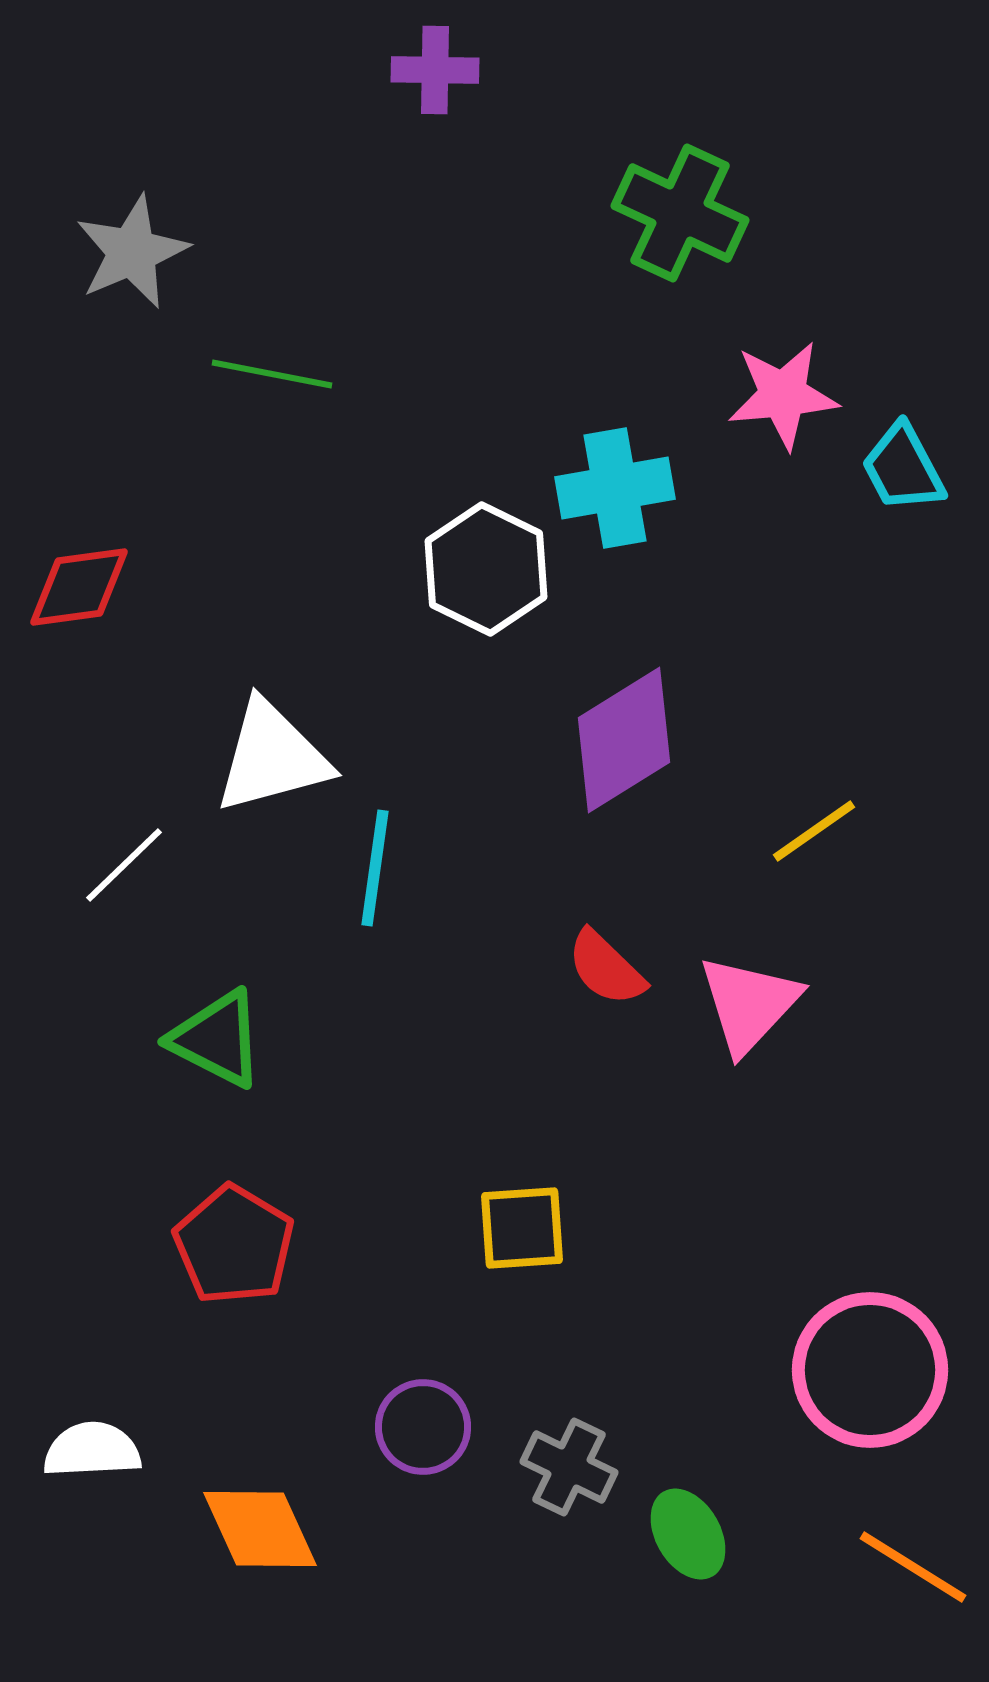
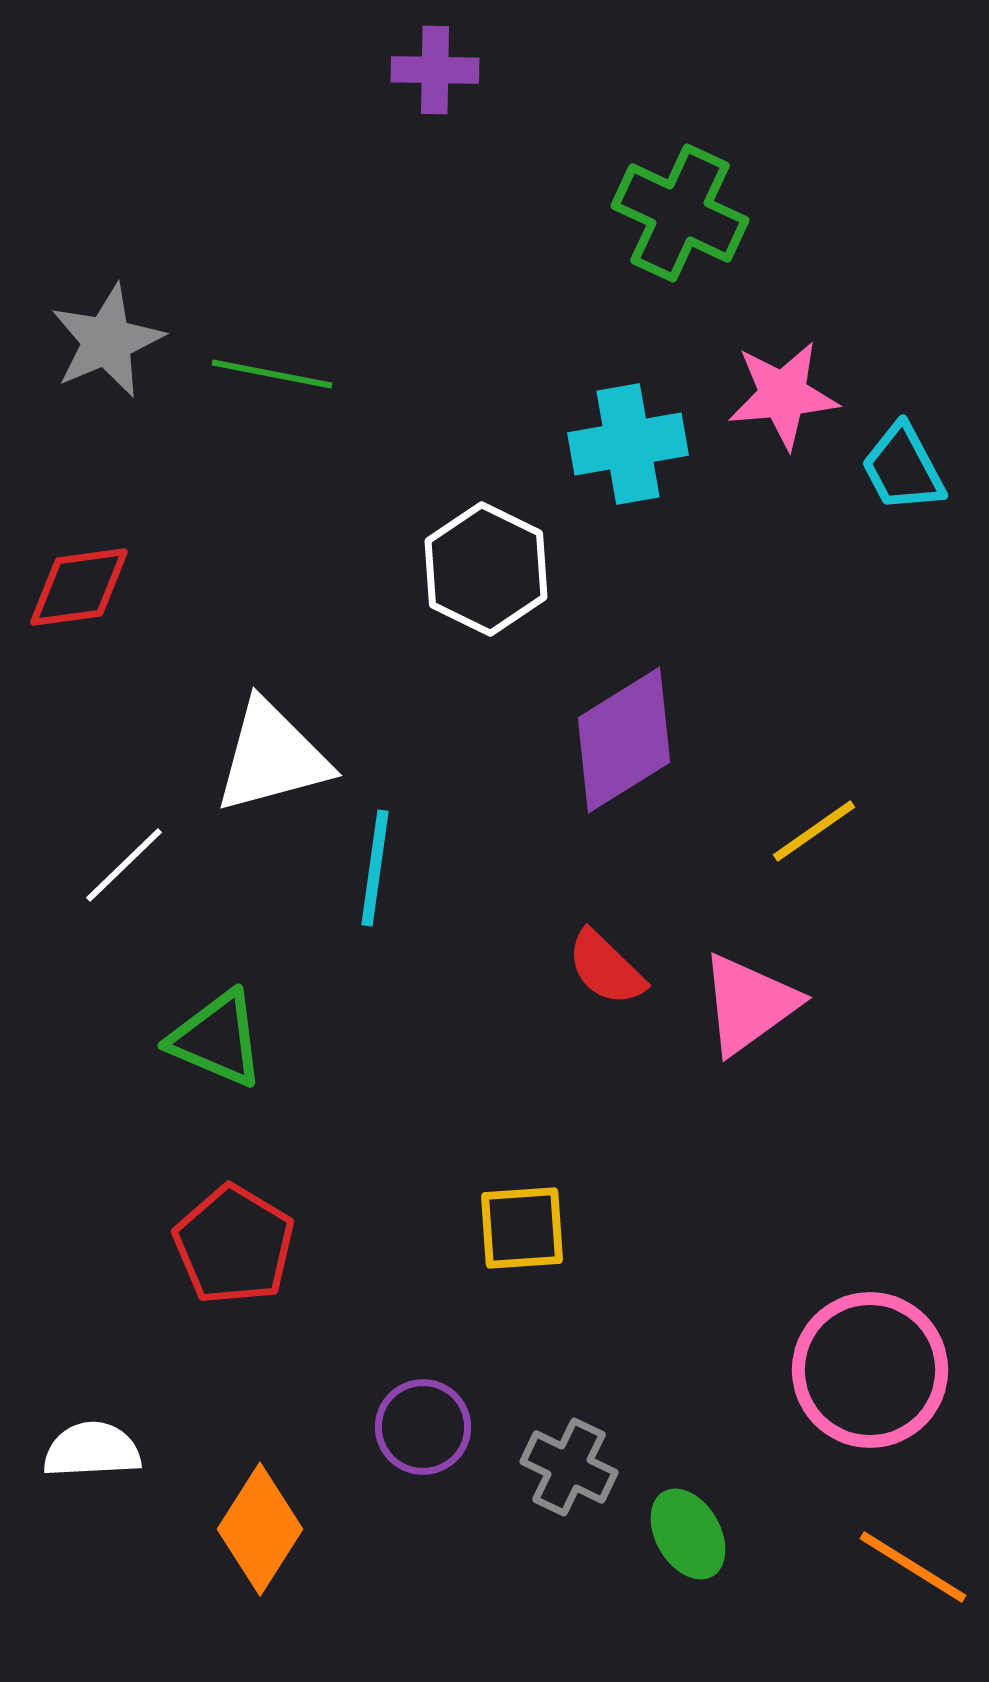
gray star: moved 25 px left, 89 px down
cyan cross: moved 13 px right, 44 px up
pink triangle: rotated 11 degrees clockwise
green triangle: rotated 4 degrees counterclockwise
orange diamond: rotated 57 degrees clockwise
